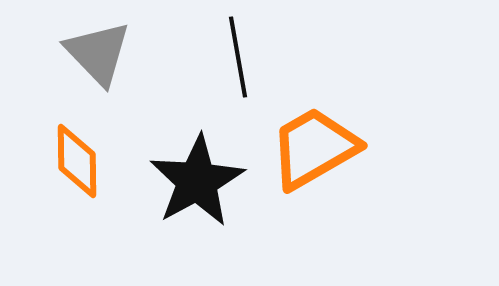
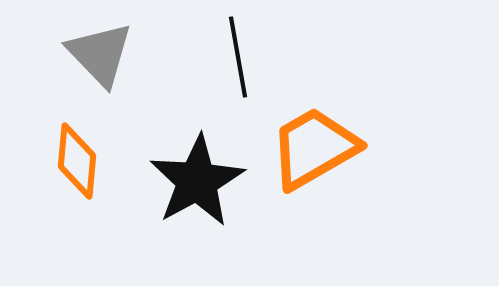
gray triangle: moved 2 px right, 1 px down
orange diamond: rotated 6 degrees clockwise
